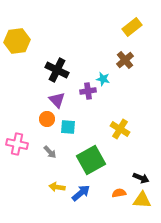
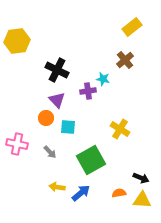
orange circle: moved 1 px left, 1 px up
